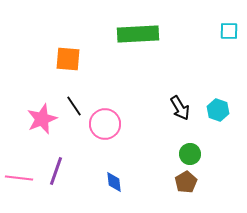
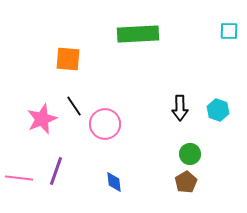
black arrow: rotated 30 degrees clockwise
